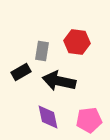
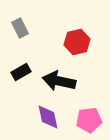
red hexagon: rotated 20 degrees counterclockwise
gray rectangle: moved 22 px left, 23 px up; rotated 36 degrees counterclockwise
